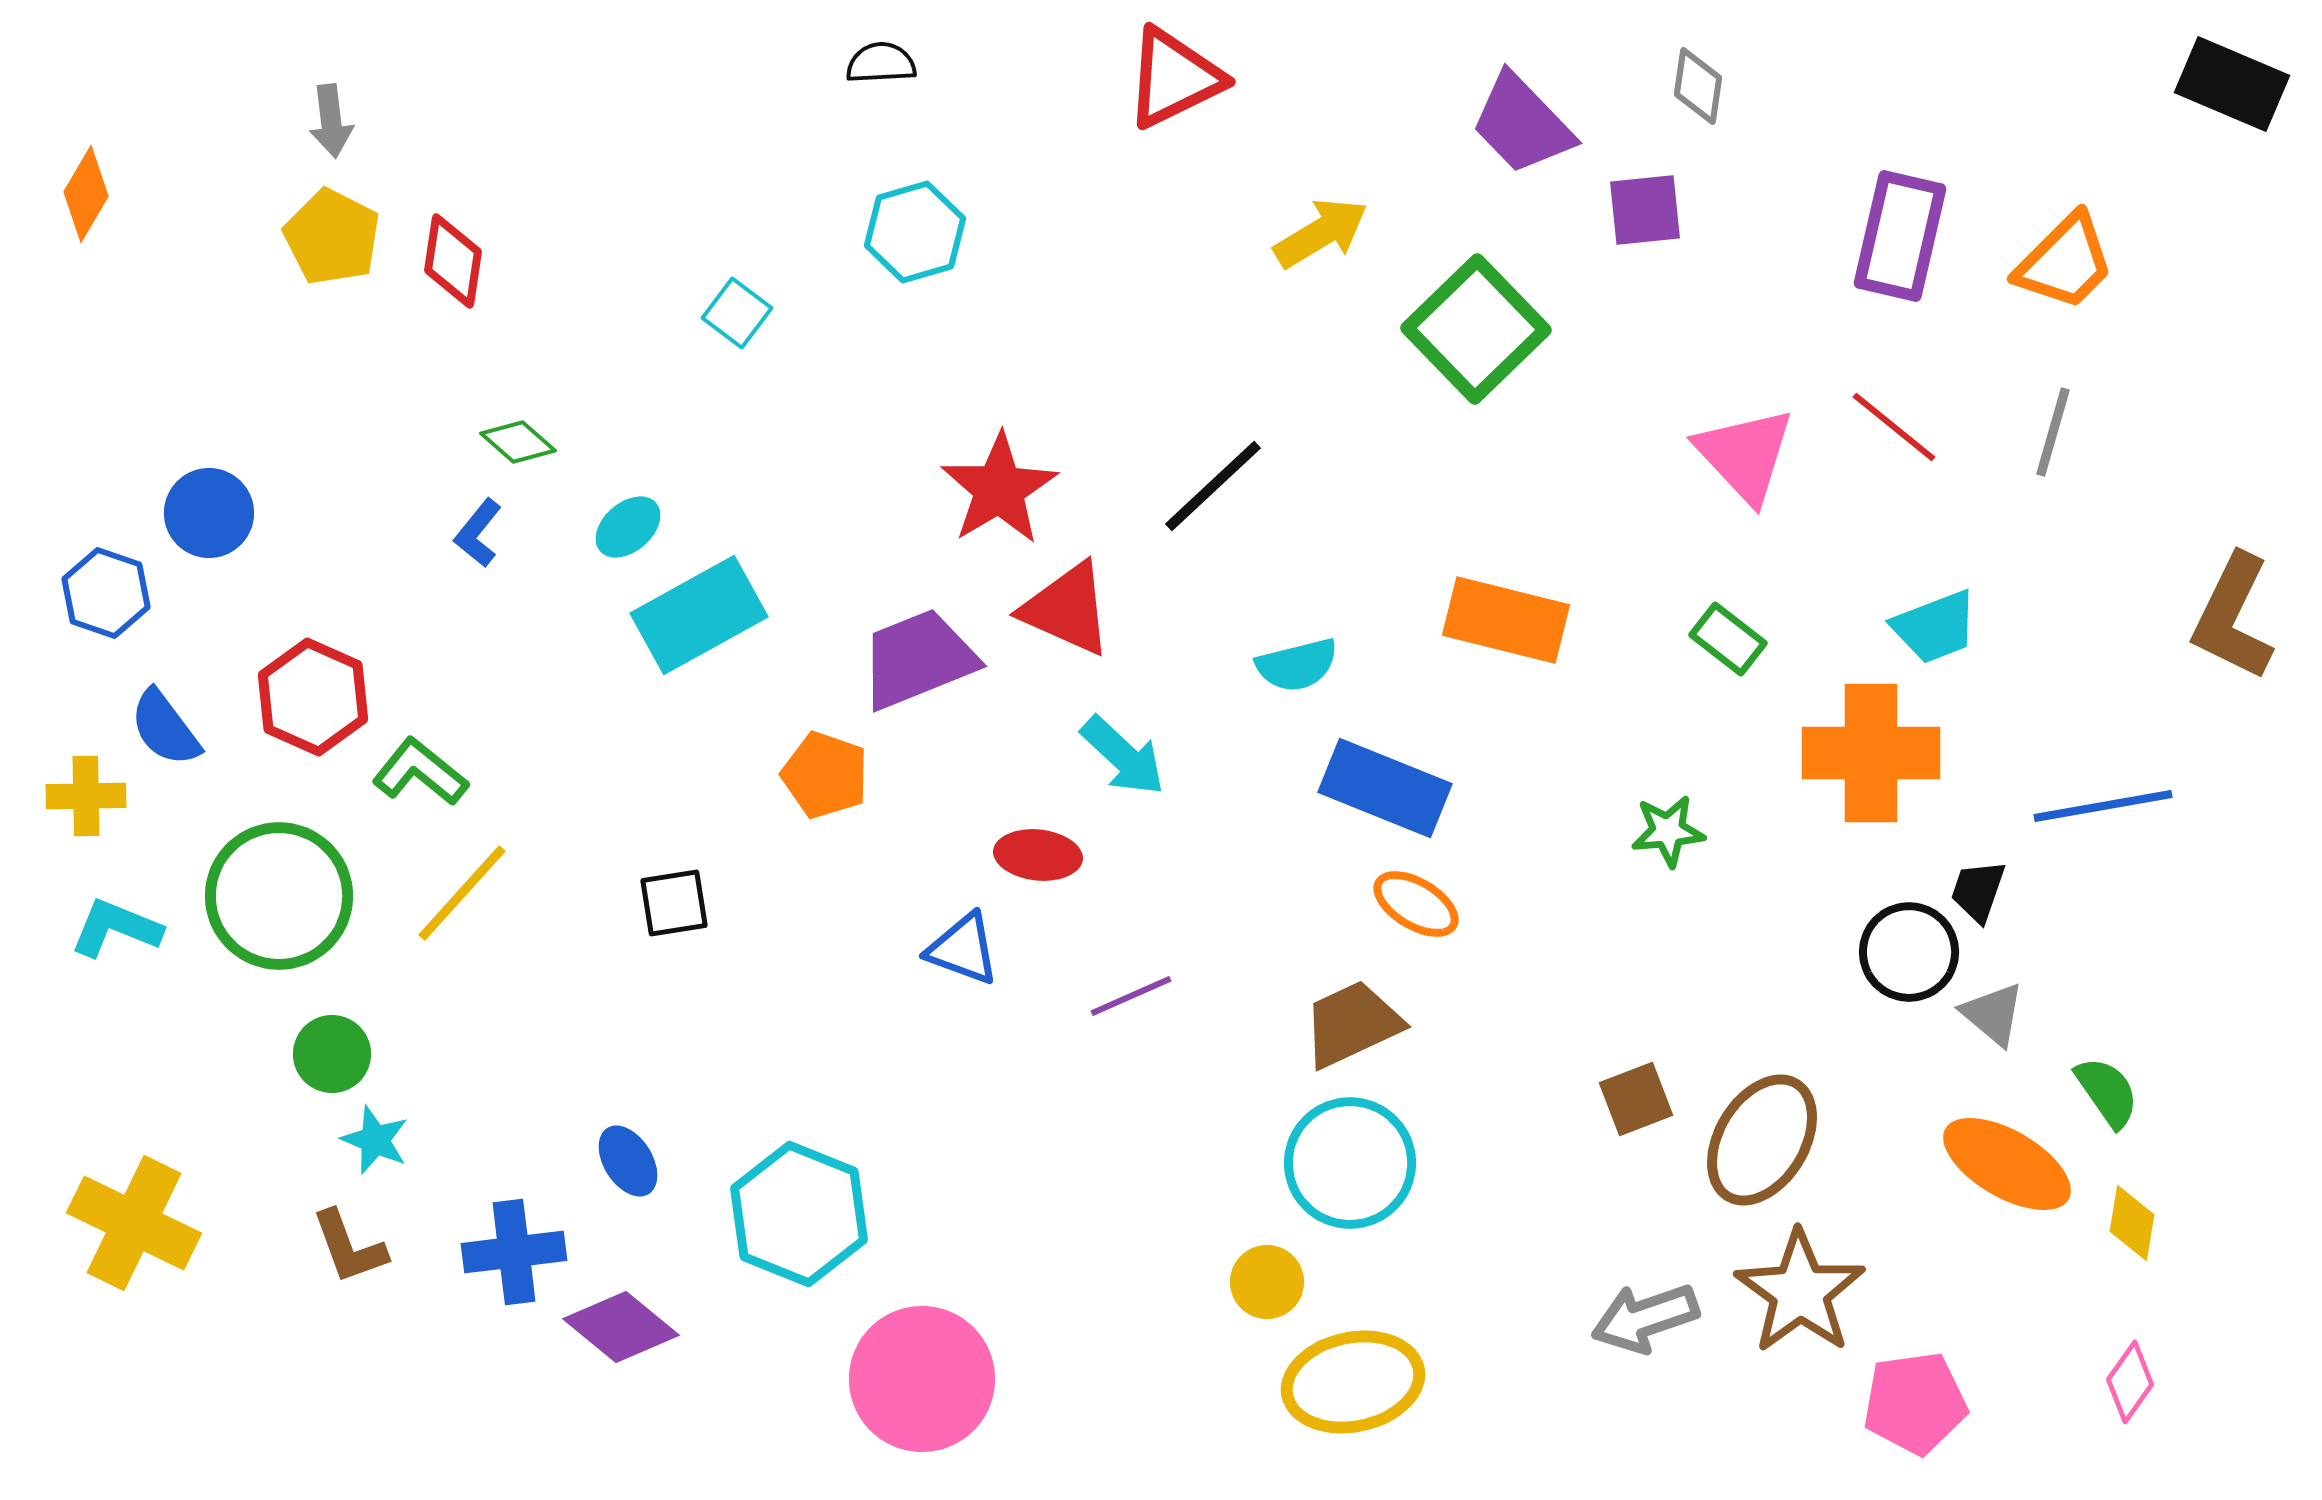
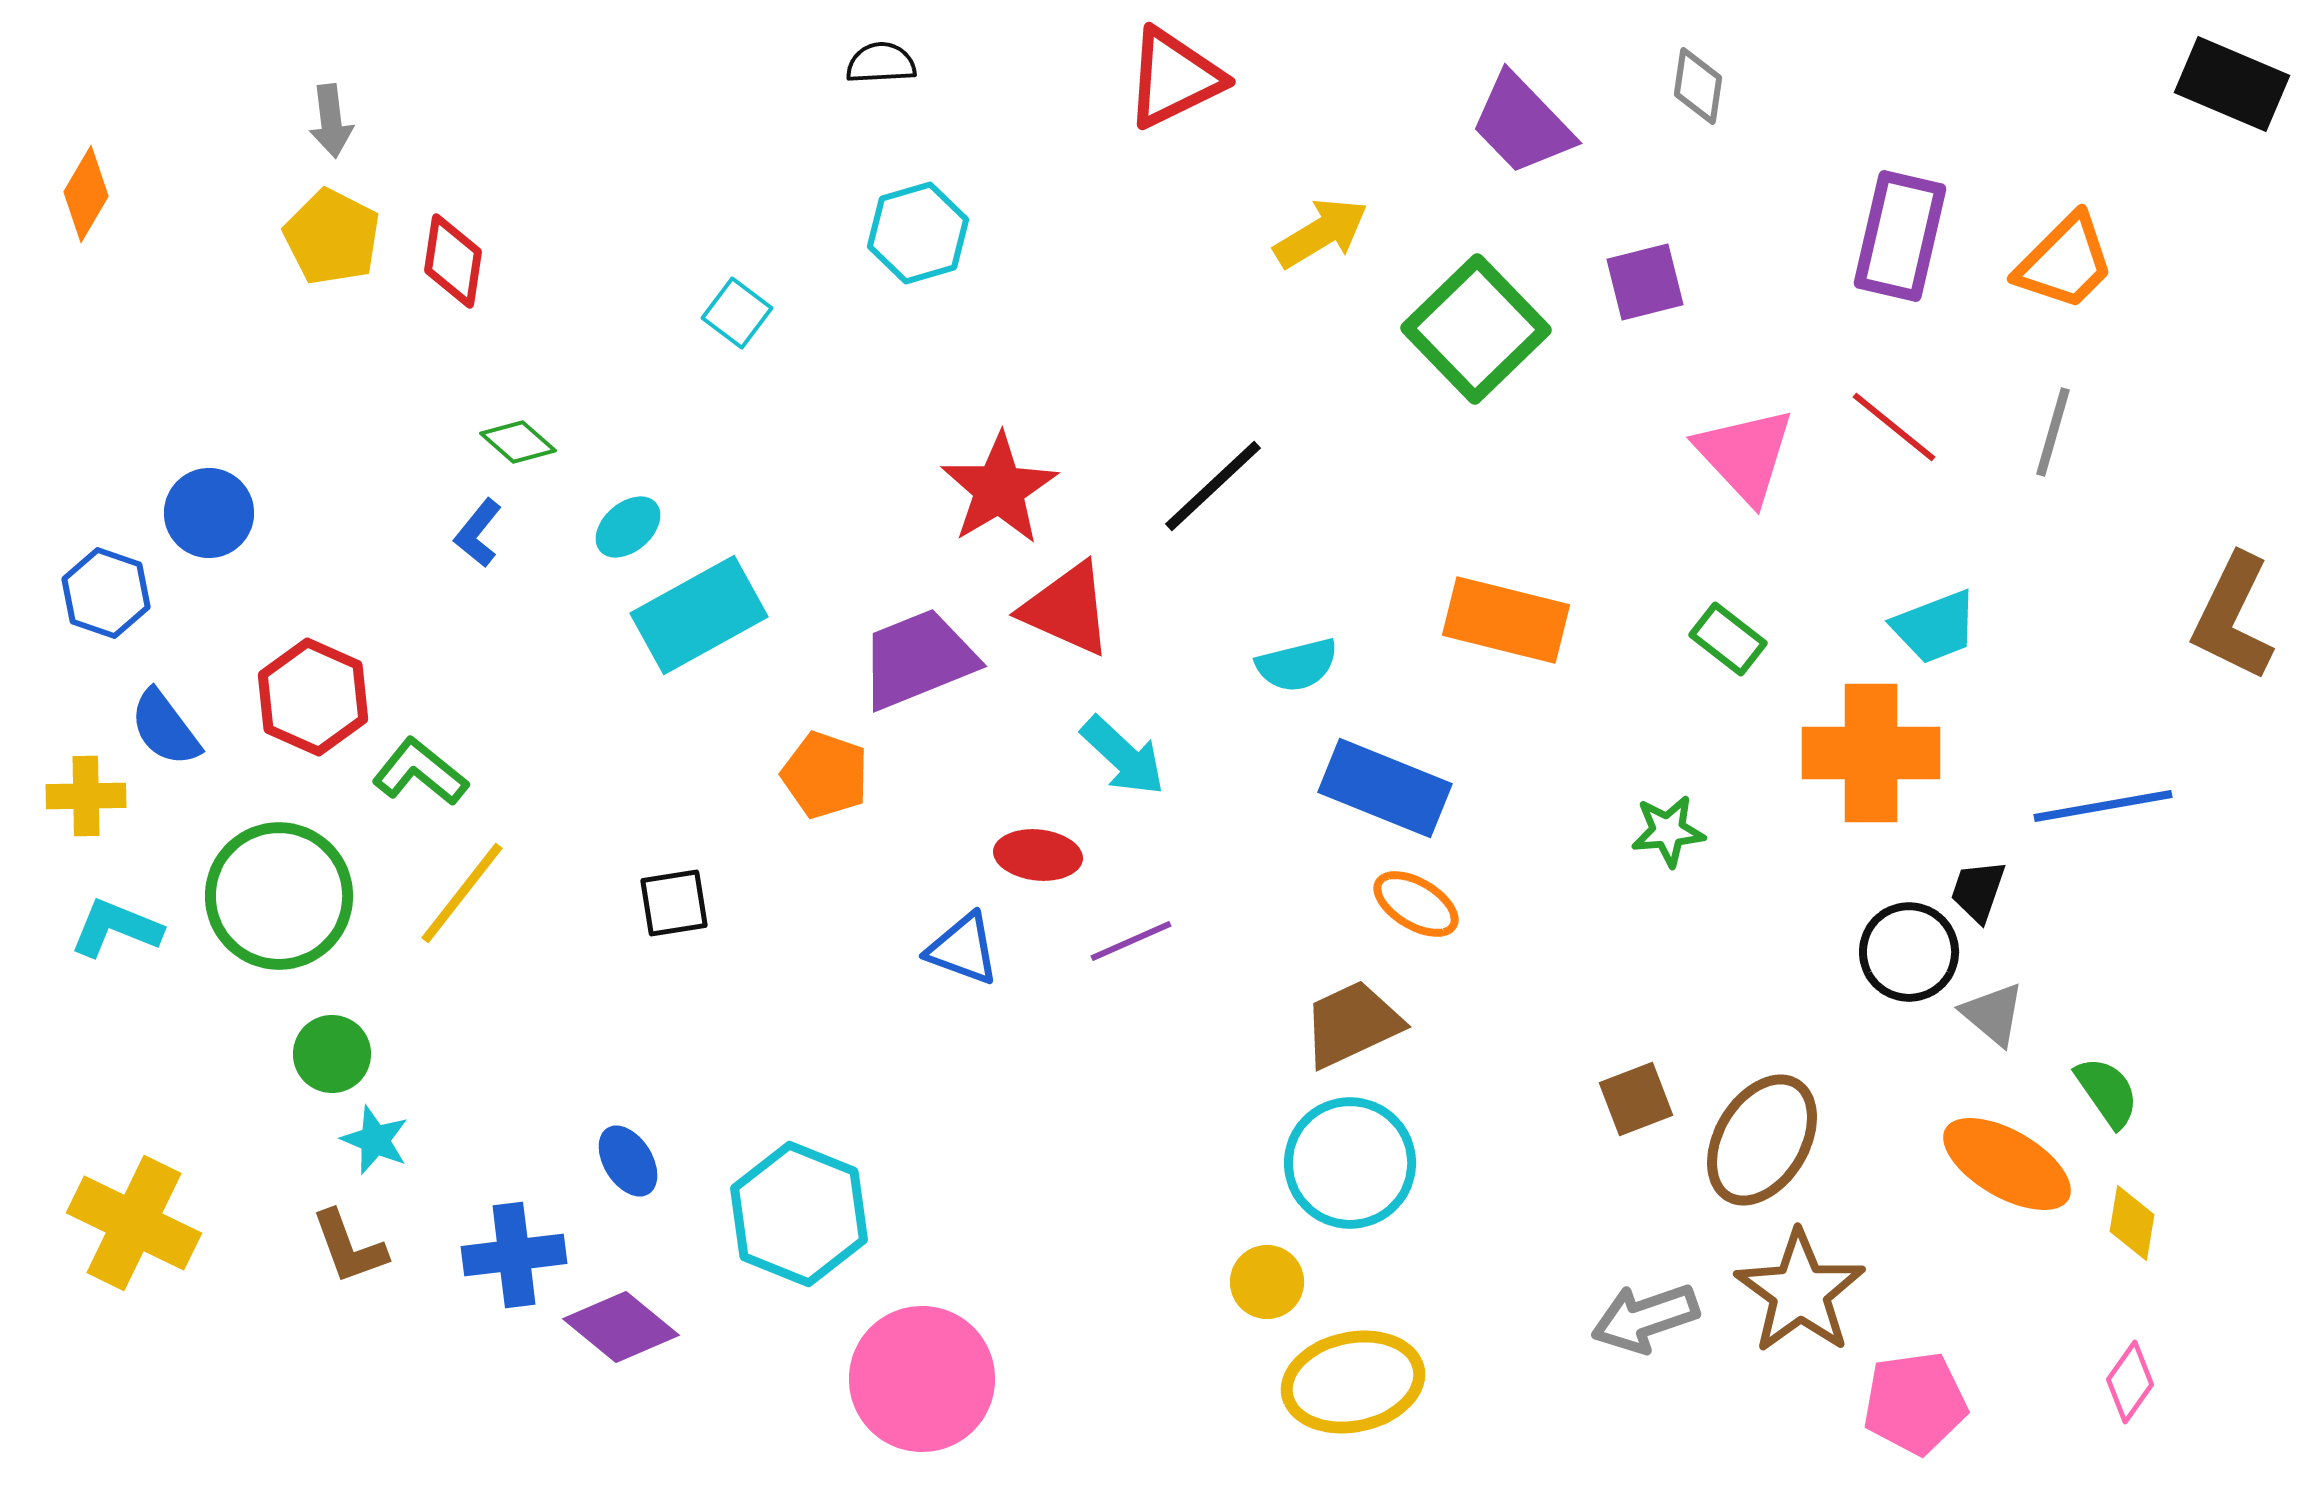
purple square at (1645, 210): moved 72 px down; rotated 8 degrees counterclockwise
cyan hexagon at (915, 232): moved 3 px right, 1 px down
yellow line at (462, 893): rotated 4 degrees counterclockwise
purple line at (1131, 996): moved 55 px up
blue cross at (514, 1252): moved 3 px down
